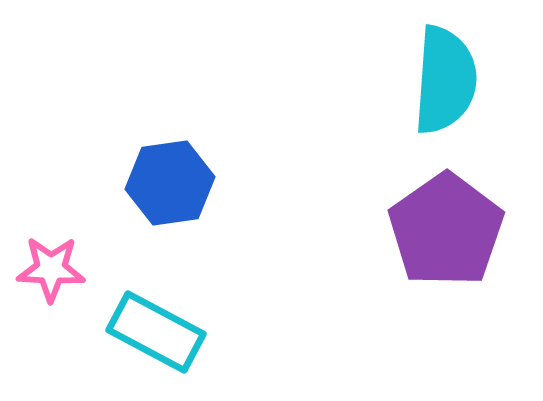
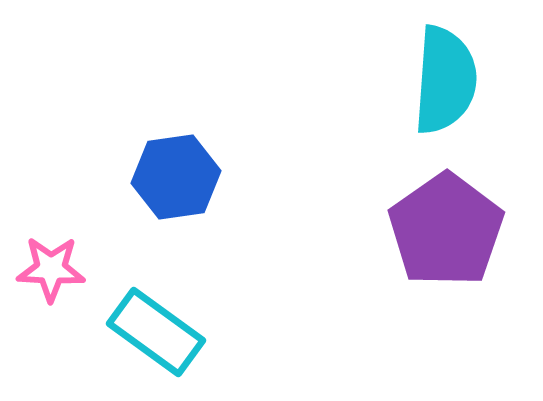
blue hexagon: moved 6 px right, 6 px up
cyan rectangle: rotated 8 degrees clockwise
